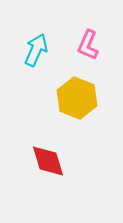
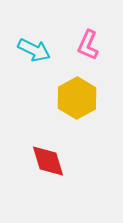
cyan arrow: moved 2 px left; rotated 92 degrees clockwise
yellow hexagon: rotated 9 degrees clockwise
